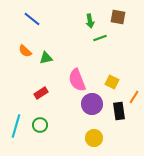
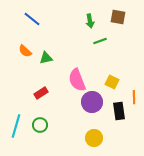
green line: moved 3 px down
orange line: rotated 32 degrees counterclockwise
purple circle: moved 2 px up
